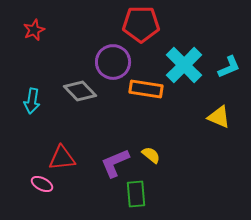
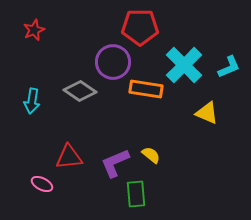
red pentagon: moved 1 px left, 3 px down
gray diamond: rotated 12 degrees counterclockwise
yellow triangle: moved 12 px left, 4 px up
red triangle: moved 7 px right, 1 px up
